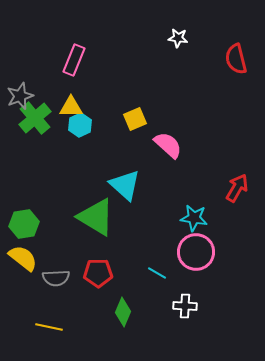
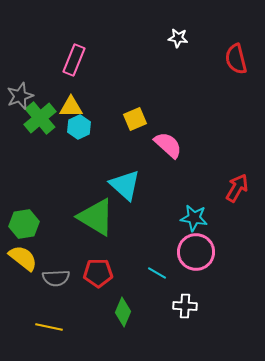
green cross: moved 5 px right
cyan hexagon: moved 1 px left, 2 px down
